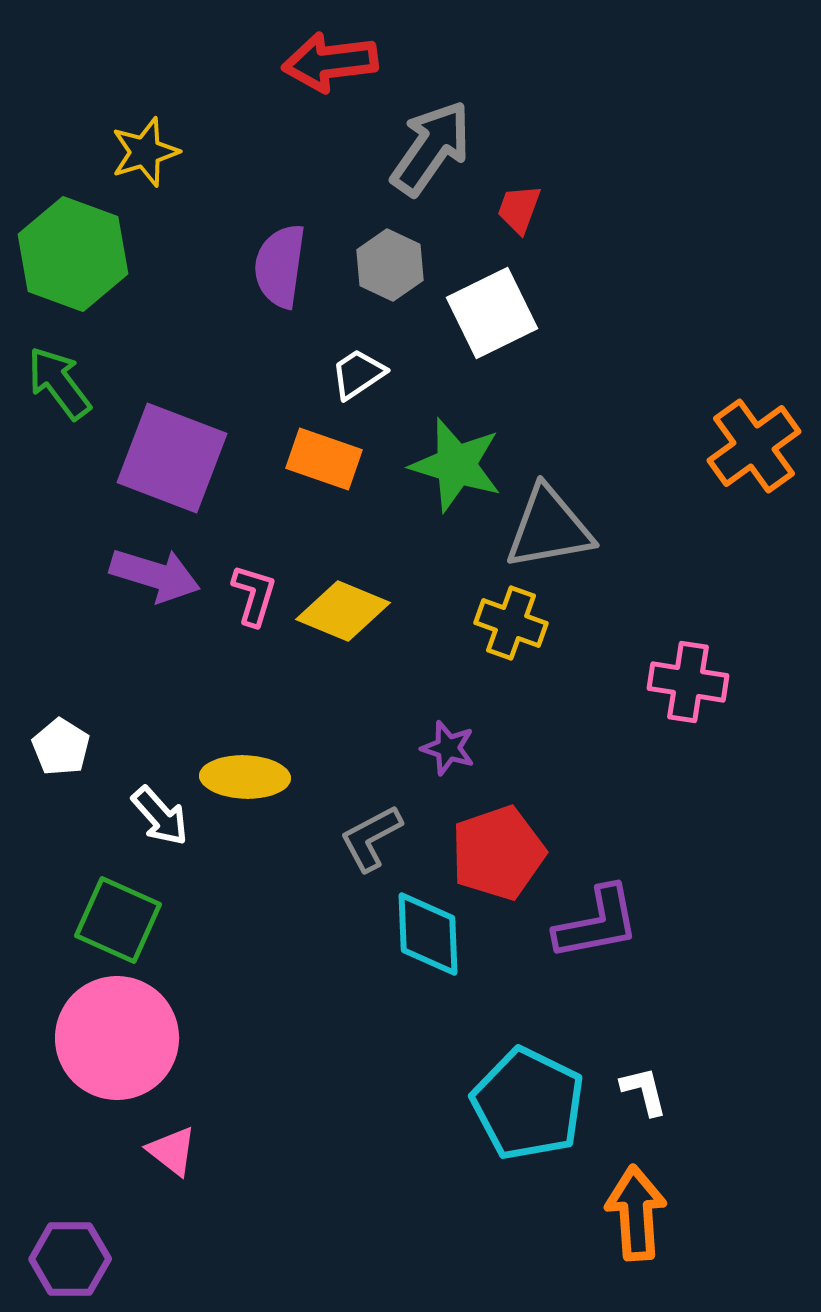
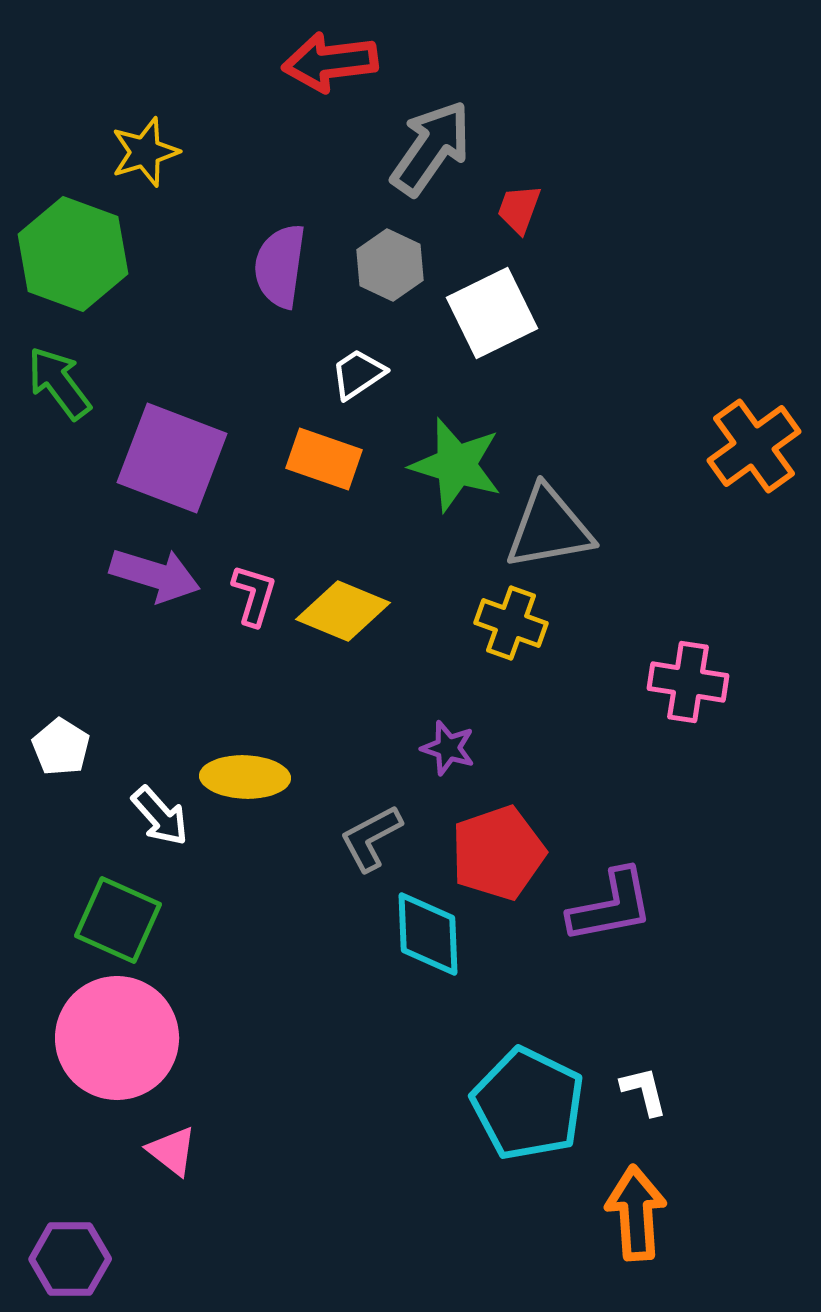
purple L-shape: moved 14 px right, 17 px up
